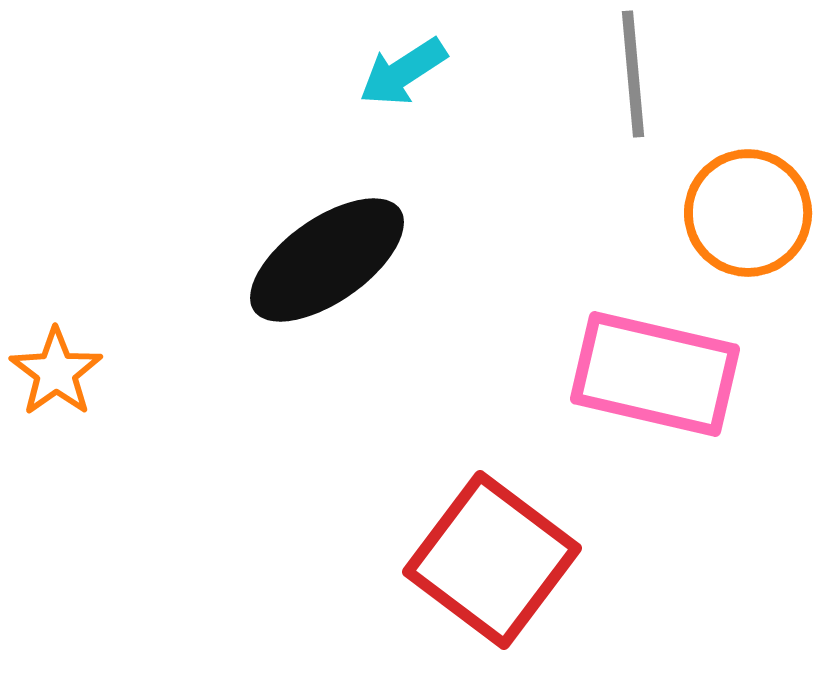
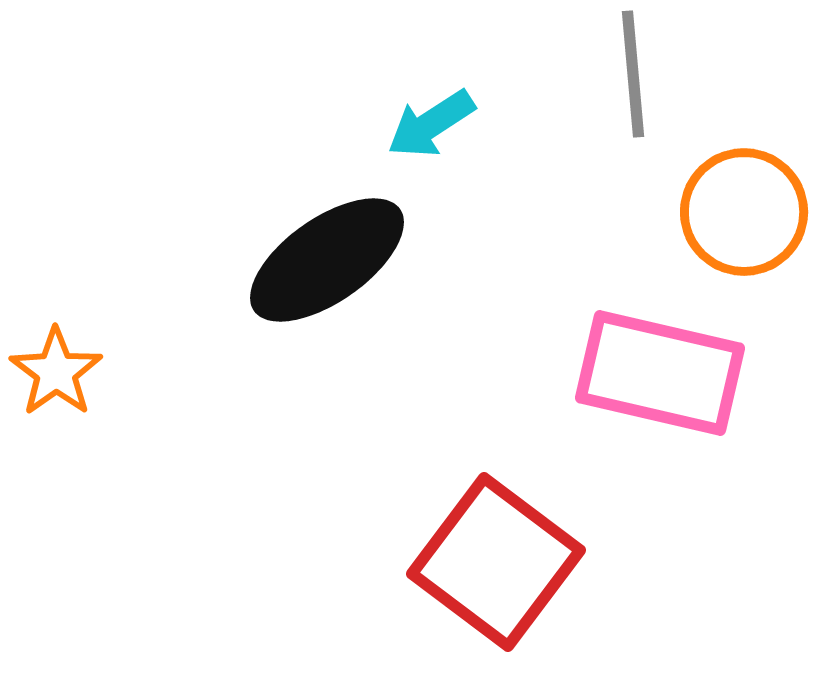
cyan arrow: moved 28 px right, 52 px down
orange circle: moved 4 px left, 1 px up
pink rectangle: moved 5 px right, 1 px up
red square: moved 4 px right, 2 px down
